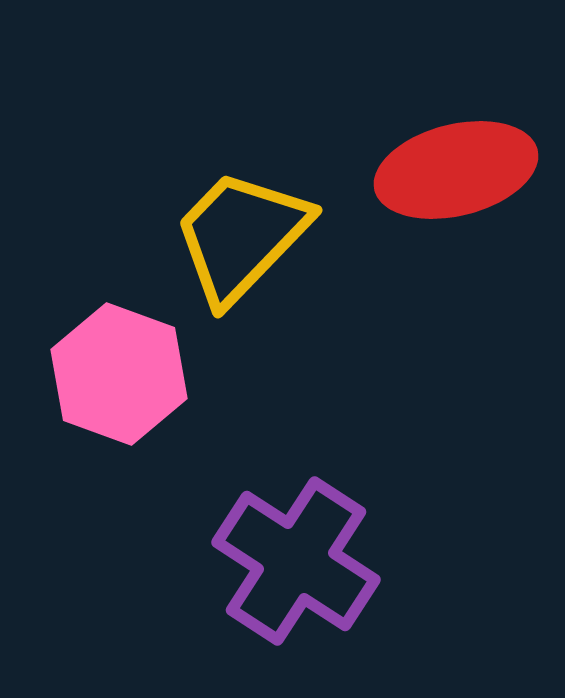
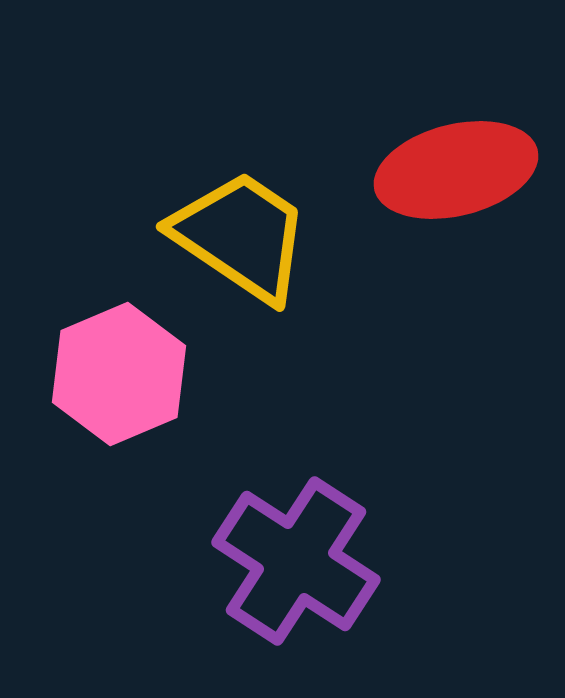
yellow trapezoid: rotated 80 degrees clockwise
pink hexagon: rotated 17 degrees clockwise
